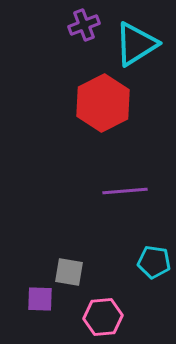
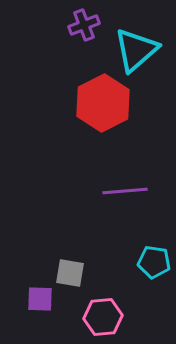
cyan triangle: moved 6 px down; rotated 9 degrees counterclockwise
gray square: moved 1 px right, 1 px down
